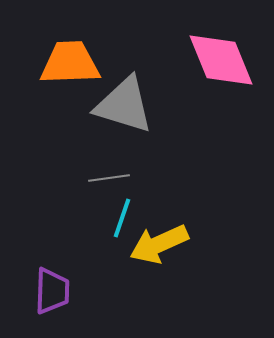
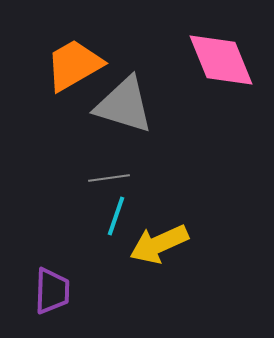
orange trapezoid: moved 4 px right, 2 px down; rotated 28 degrees counterclockwise
cyan line: moved 6 px left, 2 px up
